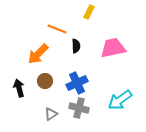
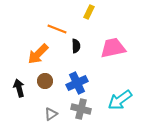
gray cross: moved 2 px right, 1 px down
